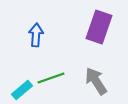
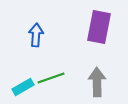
purple rectangle: rotated 8 degrees counterclockwise
gray arrow: moved 1 px right, 1 px down; rotated 32 degrees clockwise
cyan rectangle: moved 1 px right, 3 px up; rotated 10 degrees clockwise
